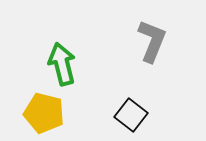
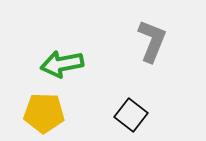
green arrow: rotated 87 degrees counterclockwise
yellow pentagon: rotated 12 degrees counterclockwise
